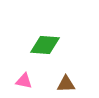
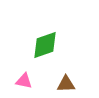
green diamond: rotated 24 degrees counterclockwise
